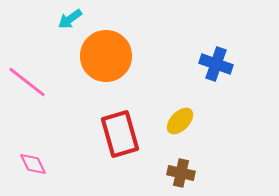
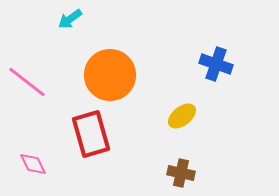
orange circle: moved 4 px right, 19 px down
yellow ellipse: moved 2 px right, 5 px up; rotated 8 degrees clockwise
red rectangle: moved 29 px left
